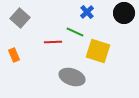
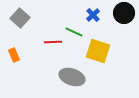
blue cross: moved 6 px right, 3 px down
green line: moved 1 px left
